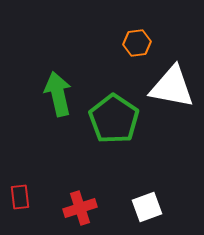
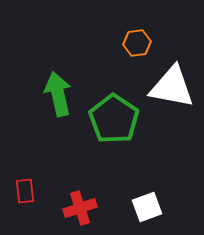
red rectangle: moved 5 px right, 6 px up
